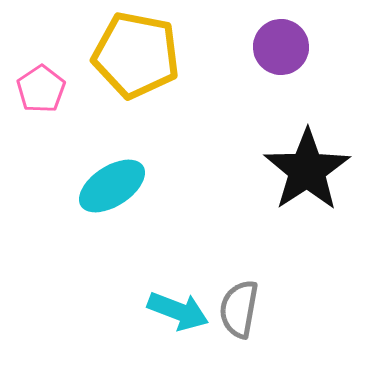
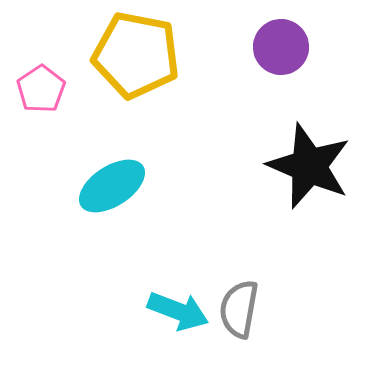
black star: moved 2 px right, 4 px up; rotated 16 degrees counterclockwise
